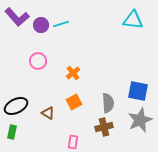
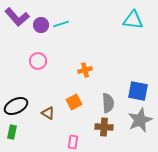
orange cross: moved 12 px right, 3 px up; rotated 24 degrees clockwise
brown cross: rotated 18 degrees clockwise
